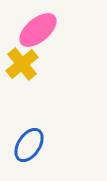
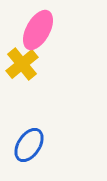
pink ellipse: rotated 21 degrees counterclockwise
